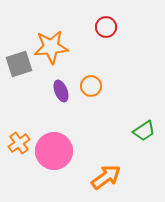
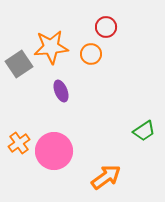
gray square: rotated 16 degrees counterclockwise
orange circle: moved 32 px up
